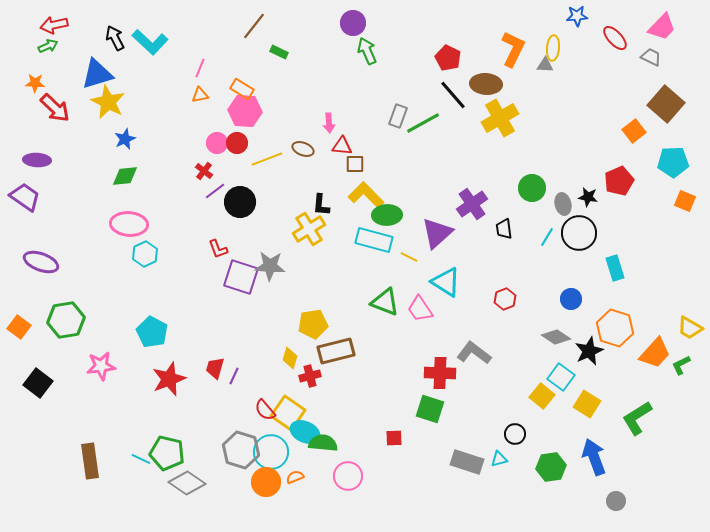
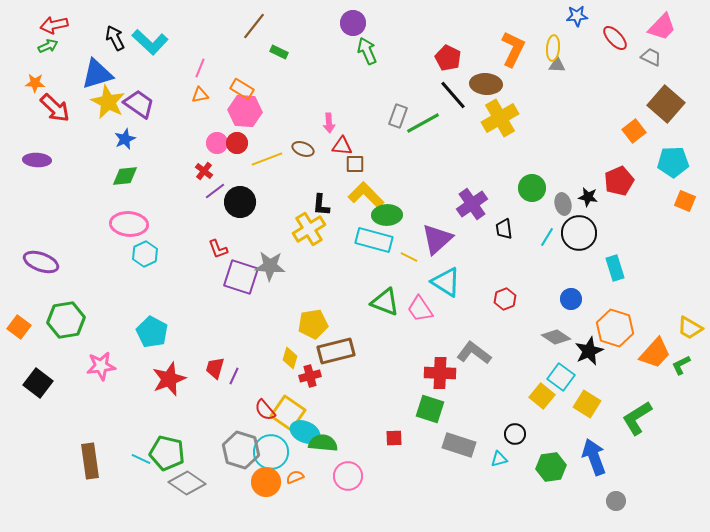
gray triangle at (545, 65): moved 12 px right
purple trapezoid at (25, 197): moved 114 px right, 93 px up
purple triangle at (437, 233): moved 6 px down
gray rectangle at (467, 462): moved 8 px left, 17 px up
